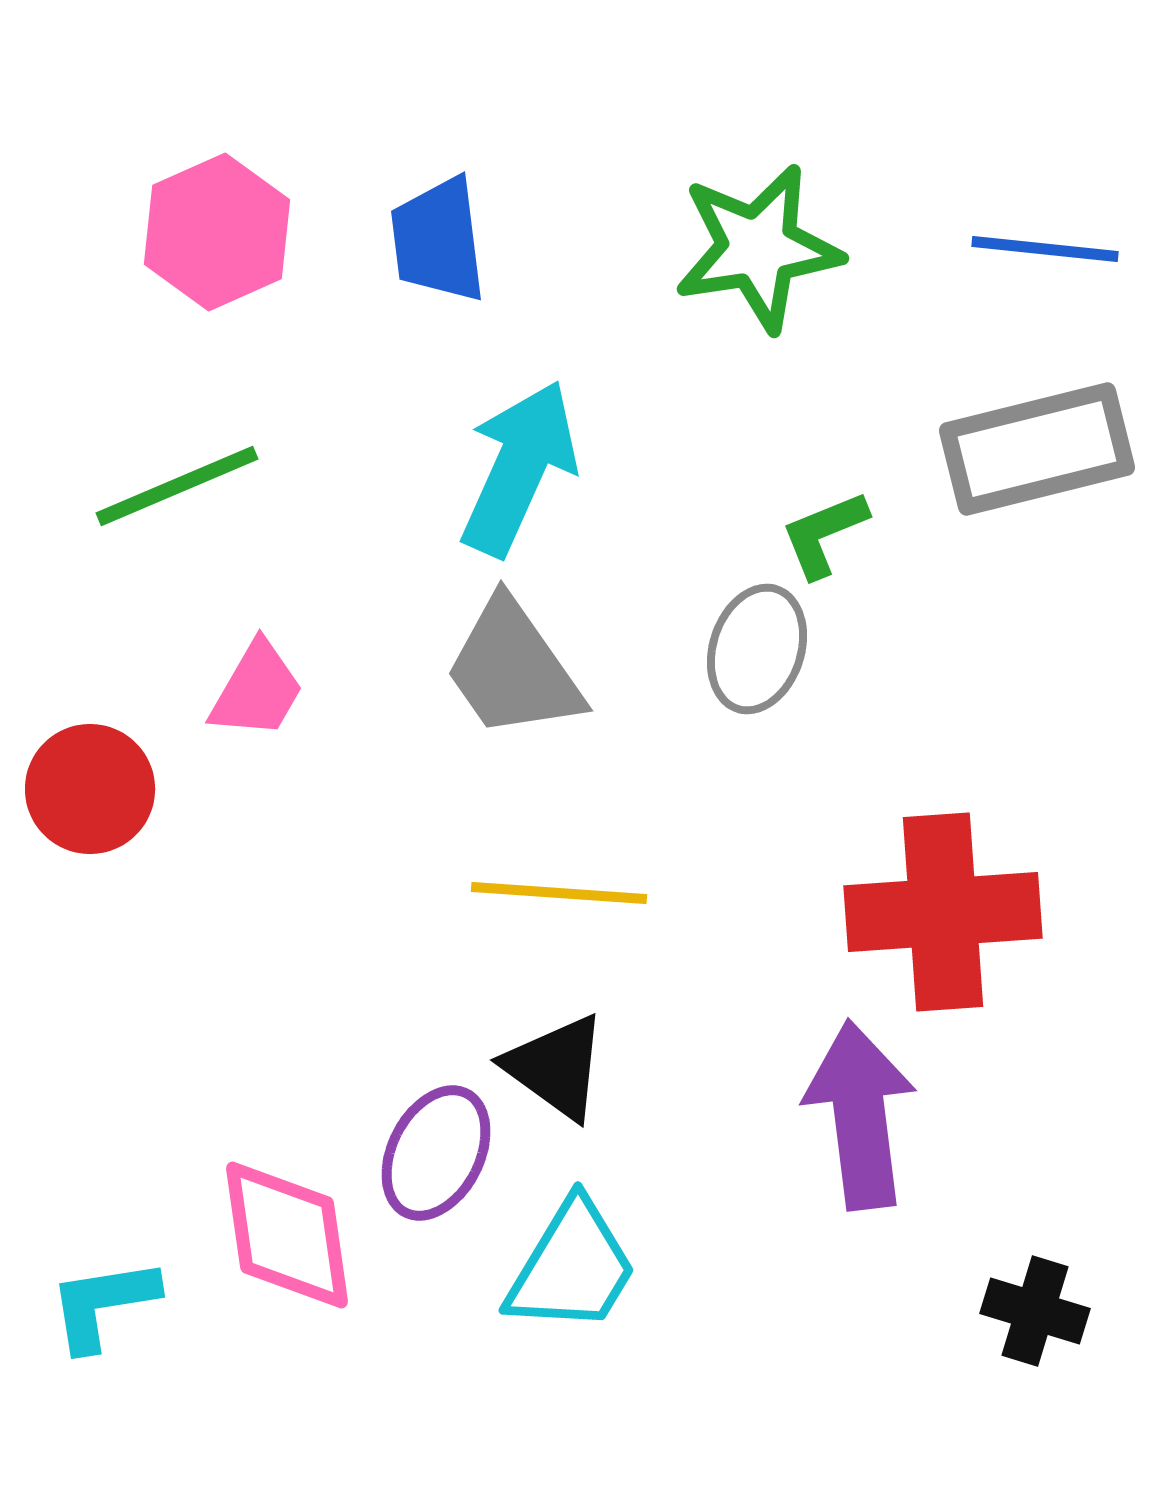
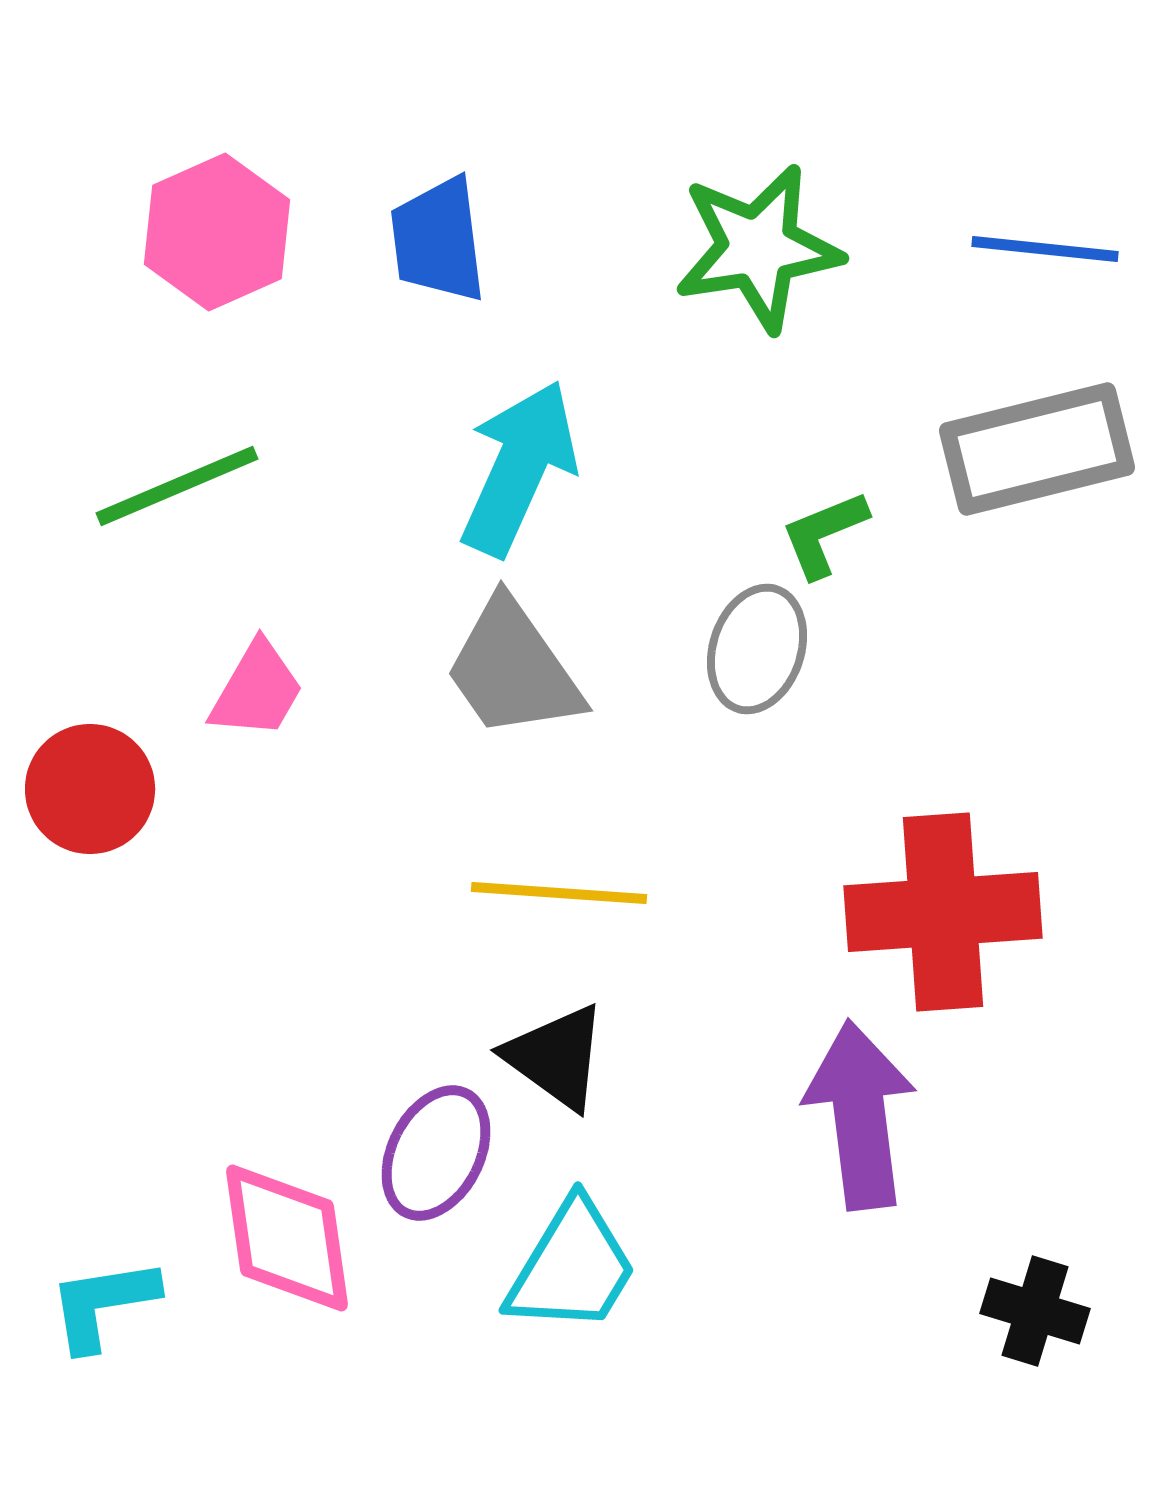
black triangle: moved 10 px up
pink diamond: moved 3 px down
